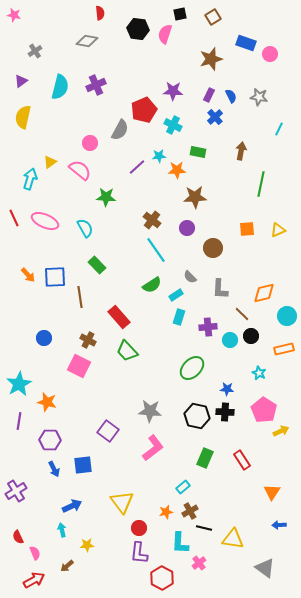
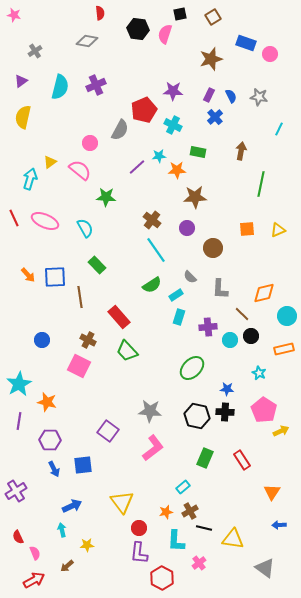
blue circle at (44, 338): moved 2 px left, 2 px down
cyan L-shape at (180, 543): moved 4 px left, 2 px up
